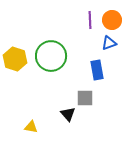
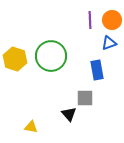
black triangle: moved 1 px right
